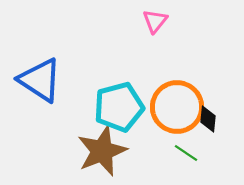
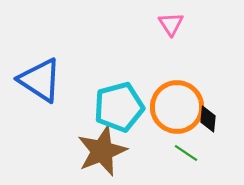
pink triangle: moved 16 px right, 3 px down; rotated 12 degrees counterclockwise
